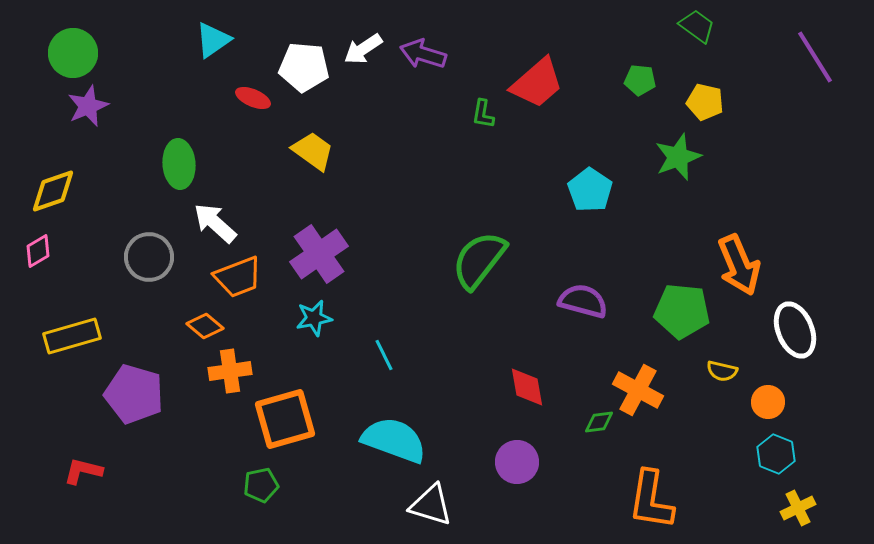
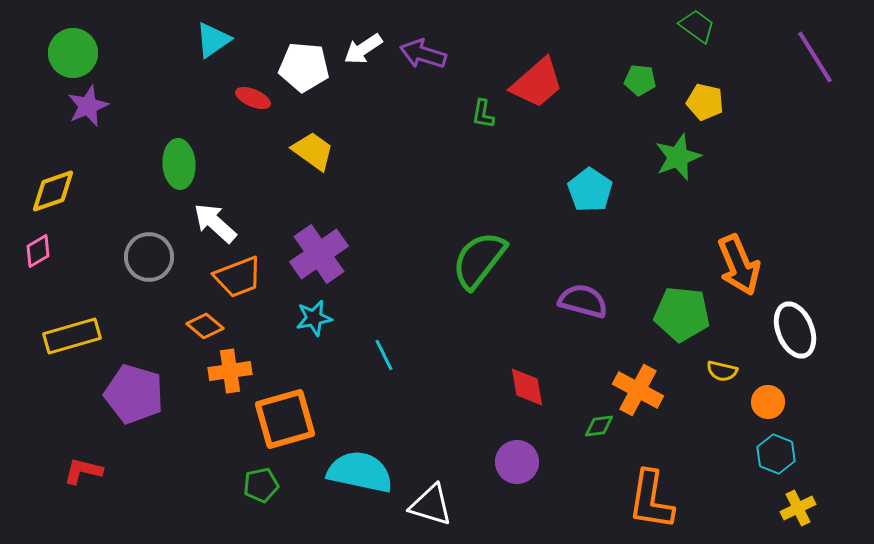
green pentagon at (682, 311): moved 3 px down
green diamond at (599, 422): moved 4 px down
cyan semicircle at (394, 440): moved 34 px left, 32 px down; rotated 8 degrees counterclockwise
